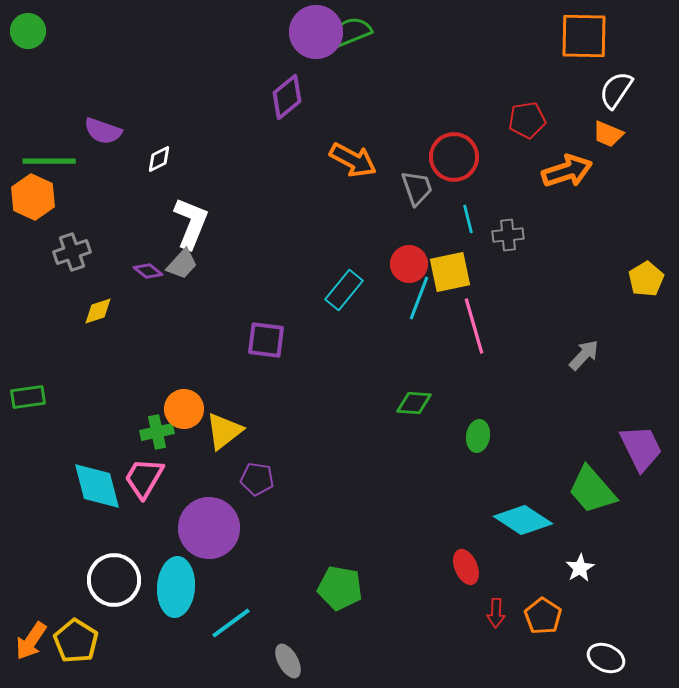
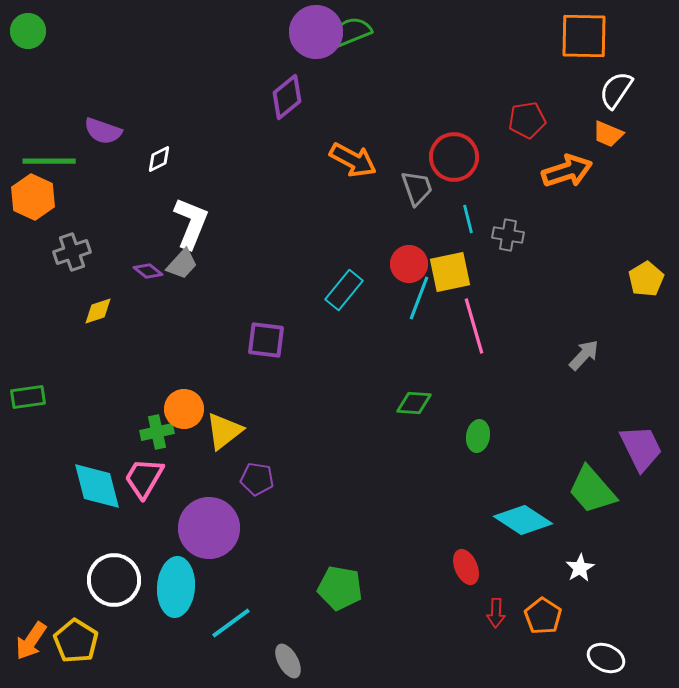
gray cross at (508, 235): rotated 16 degrees clockwise
